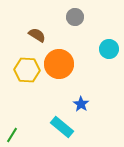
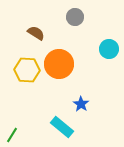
brown semicircle: moved 1 px left, 2 px up
